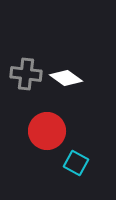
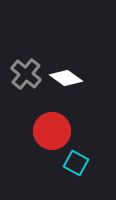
gray cross: rotated 32 degrees clockwise
red circle: moved 5 px right
